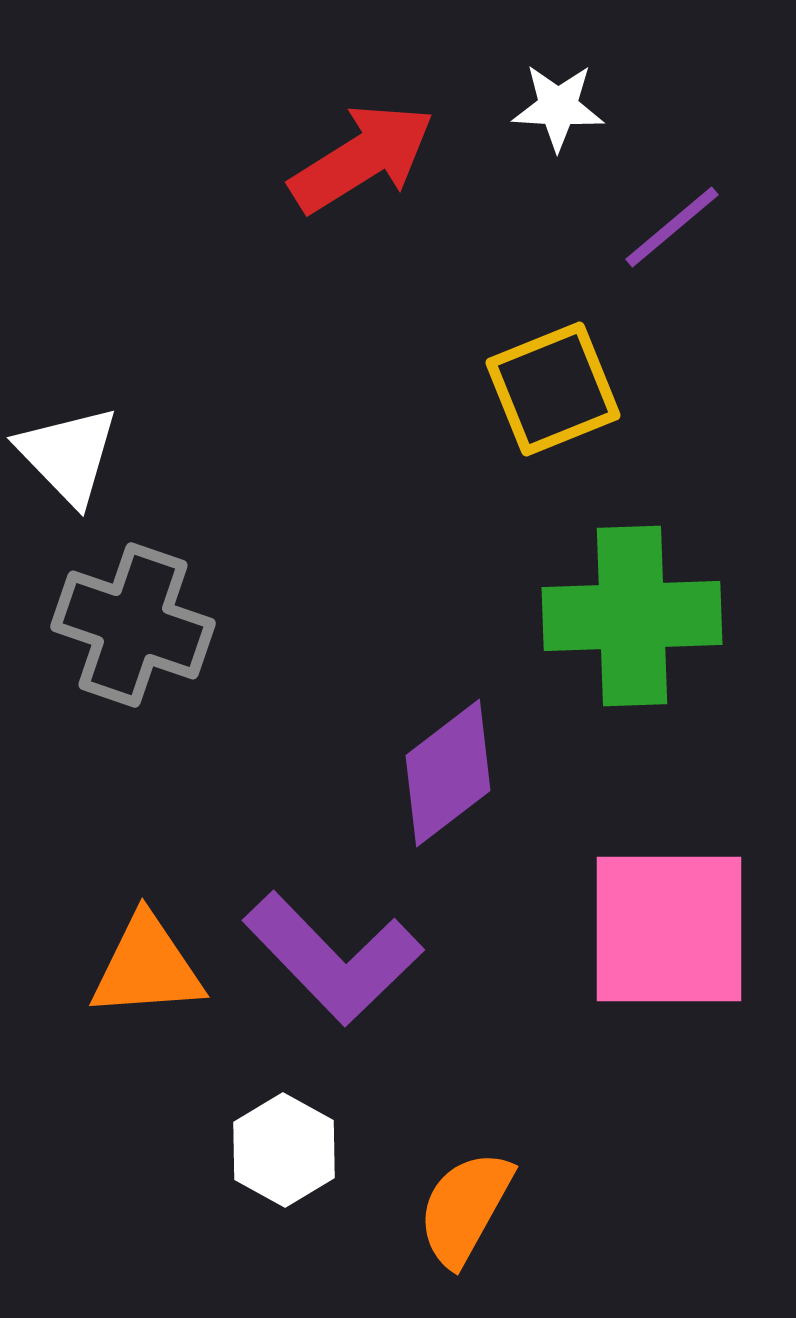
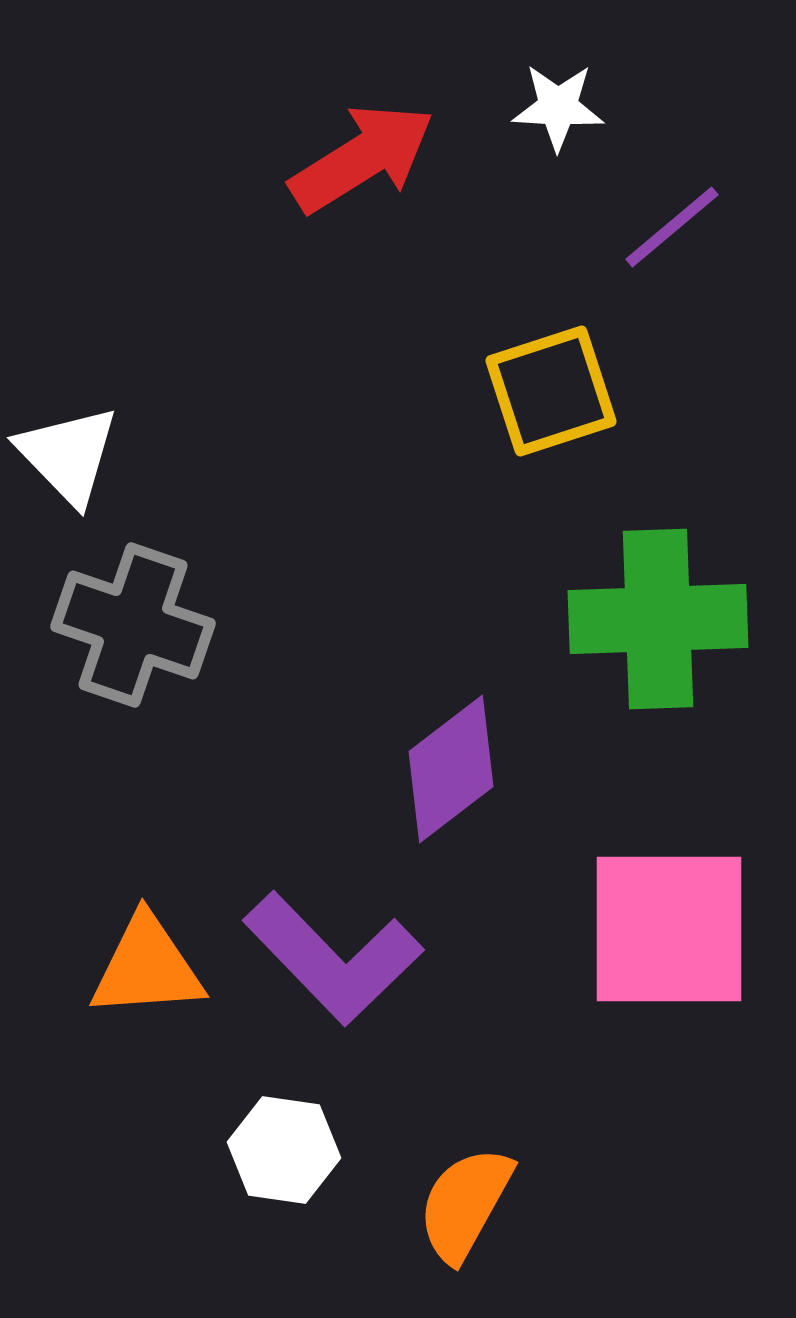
yellow square: moved 2 px left, 2 px down; rotated 4 degrees clockwise
green cross: moved 26 px right, 3 px down
purple diamond: moved 3 px right, 4 px up
white hexagon: rotated 21 degrees counterclockwise
orange semicircle: moved 4 px up
